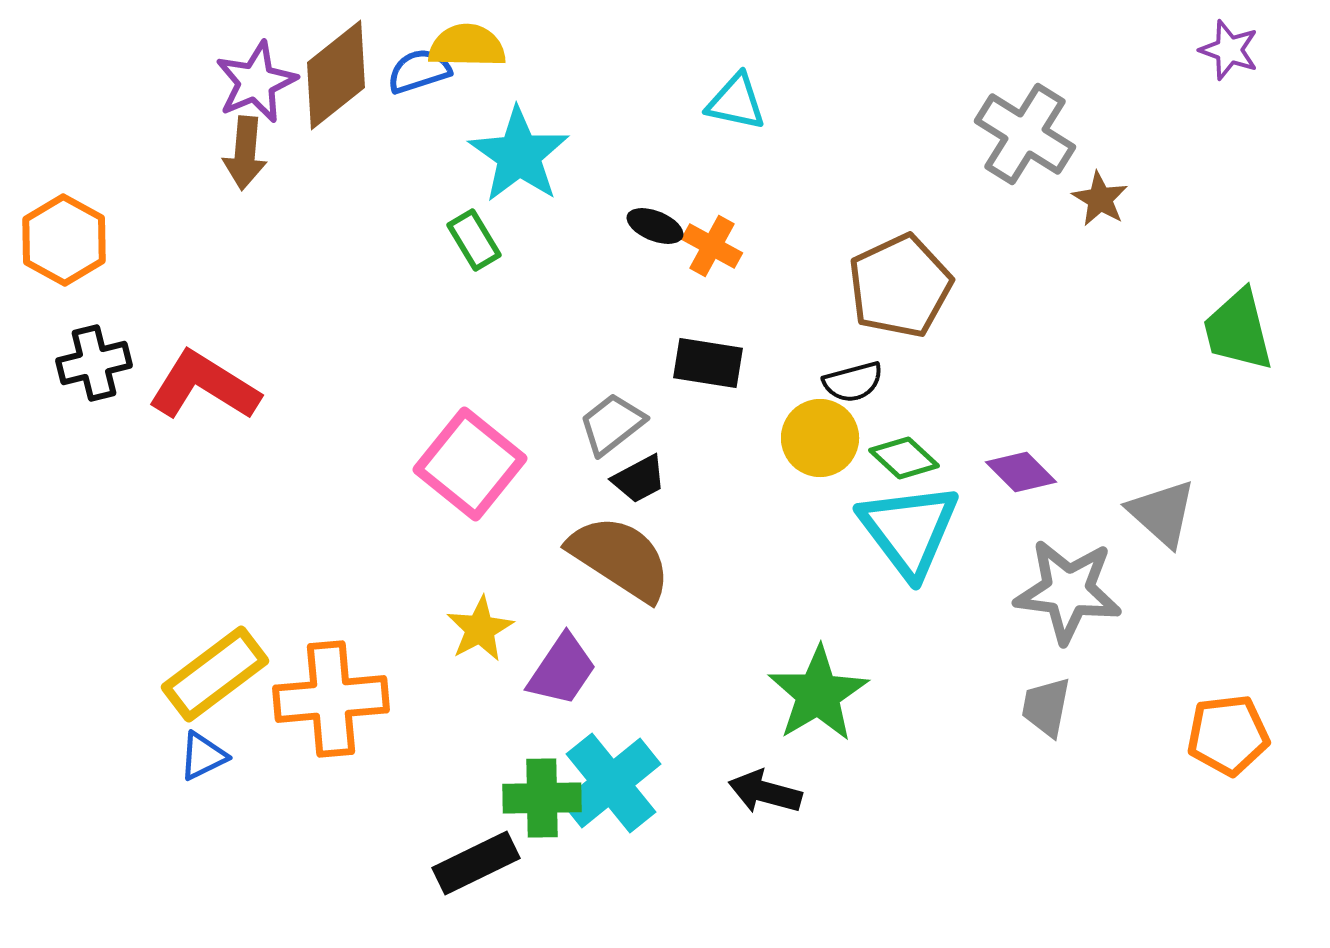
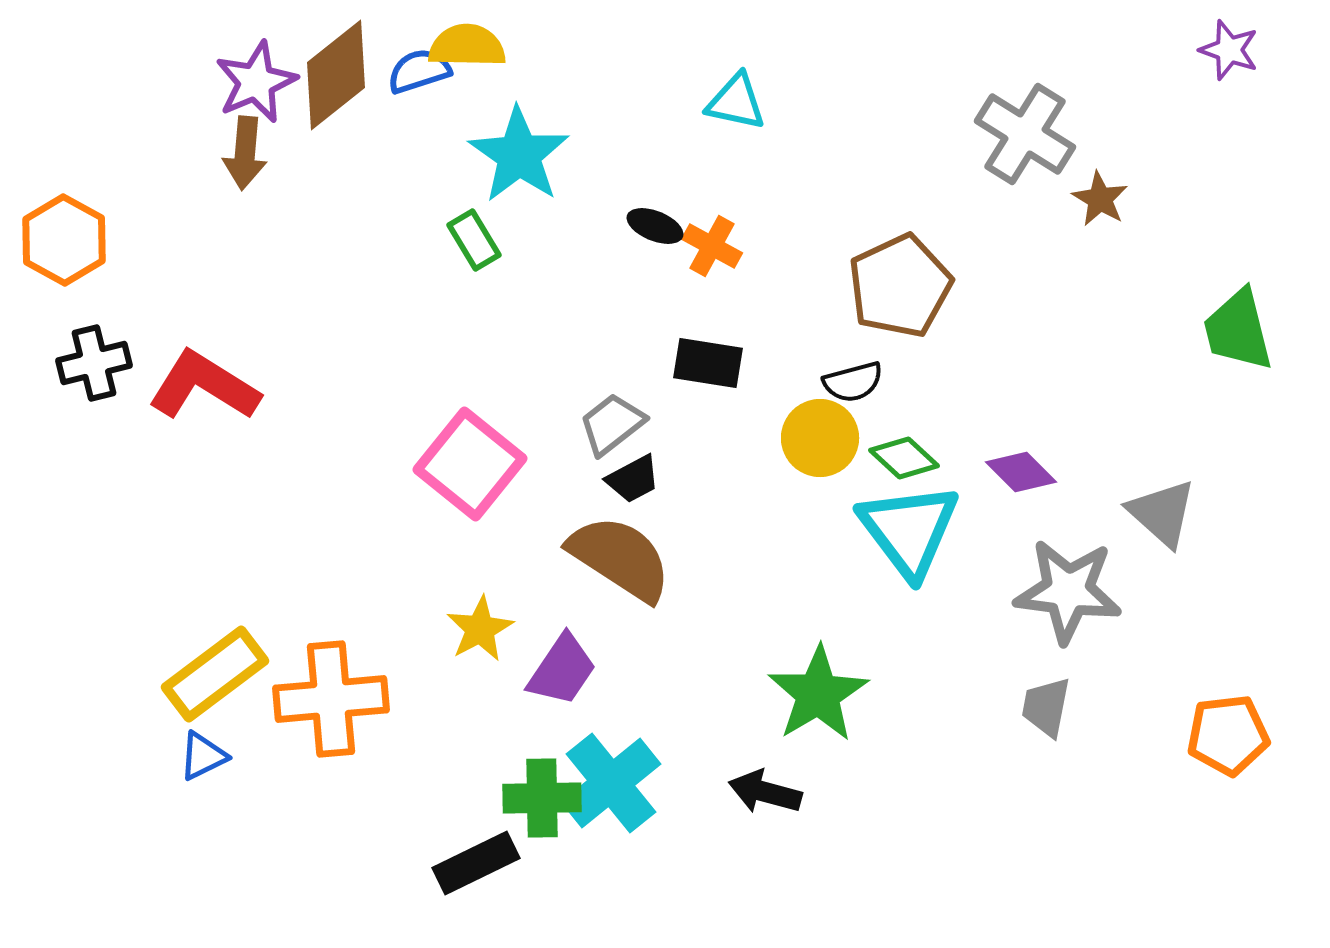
black trapezoid at (639, 479): moved 6 px left
